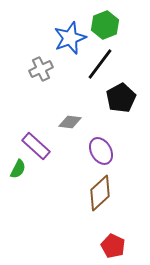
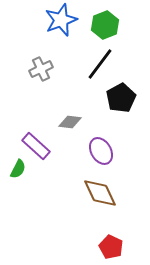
blue star: moved 9 px left, 18 px up
brown diamond: rotated 72 degrees counterclockwise
red pentagon: moved 2 px left, 1 px down
